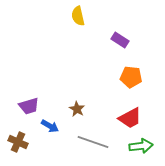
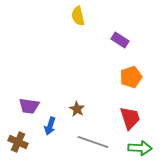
orange pentagon: rotated 25 degrees counterclockwise
purple trapezoid: rotated 25 degrees clockwise
red trapezoid: rotated 80 degrees counterclockwise
blue arrow: rotated 78 degrees clockwise
green arrow: moved 1 px left, 2 px down; rotated 10 degrees clockwise
